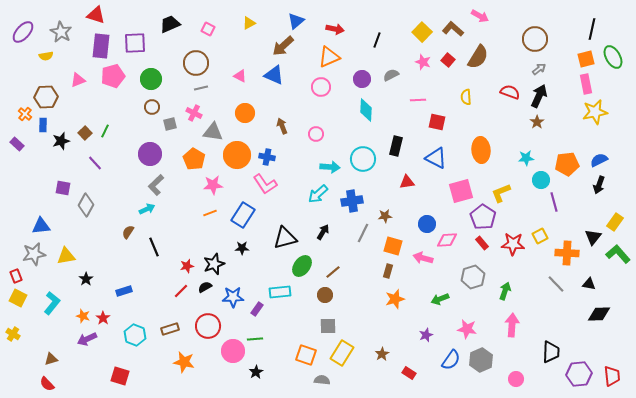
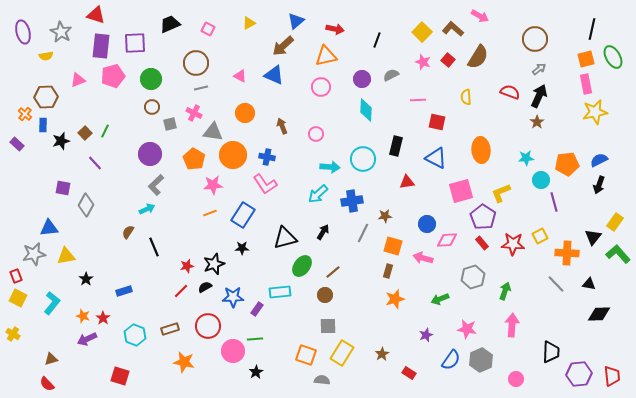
purple ellipse at (23, 32): rotated 55 degrees counterclockwise
orange triangle at (329, 57): moved 3 px left, 1 px up; rotated 10 degrees clockwise
orange circle at (237, 155): moved 4 px left
blue triangle at (41, 226): moved 8 px right, 2 px down
